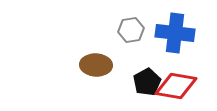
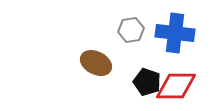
brown ellipse: moved 2 px up; rotated 24 degrees clockwise
black pentagon: rotated 24 degrees counterclockwise
red diamond: rotated 9 degrees counterclockwise
